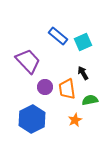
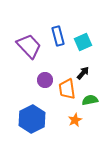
blue rectangle: rotated 36 degrees clockwise
purple trapezoid: moved 1 px right, 15 px up
black arrow: rotated 72 degrees clockwise
purple circle: moved 7 px up
